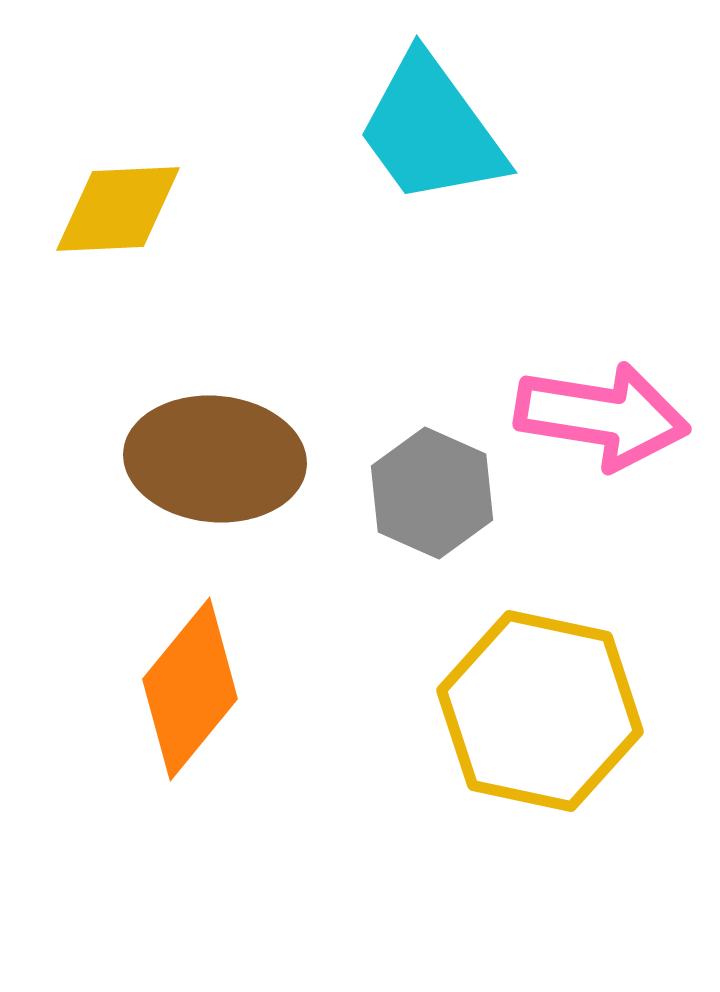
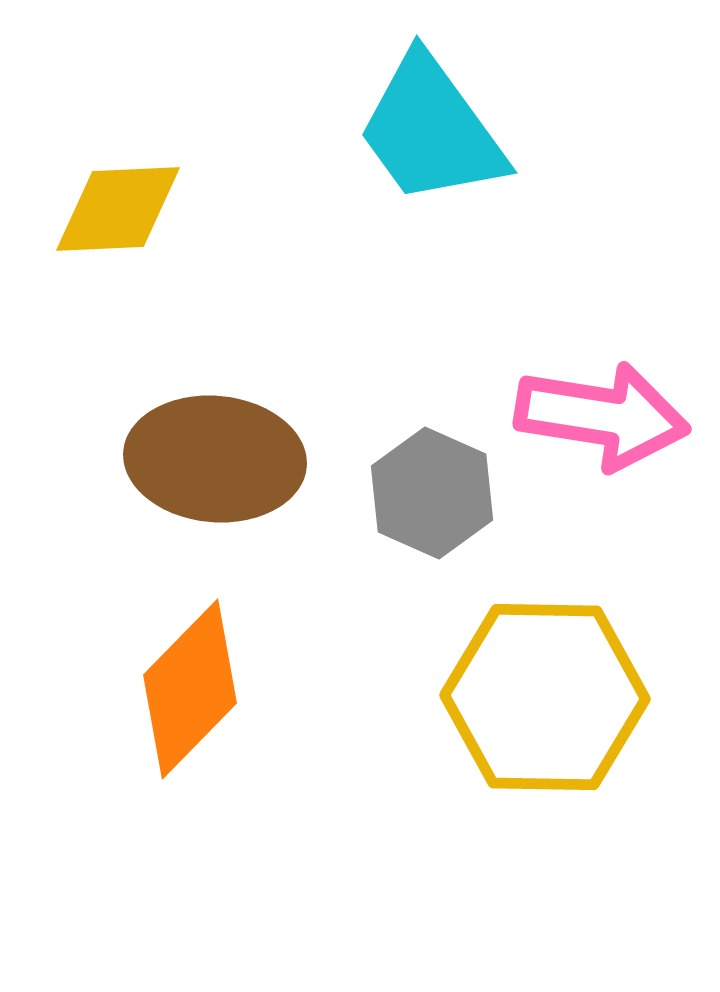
orange diamond: rotated 5 degrees clockwise
yellow hexagon: moved 5 px right, 14 px up; rotated 11 degrees counterclockwise
